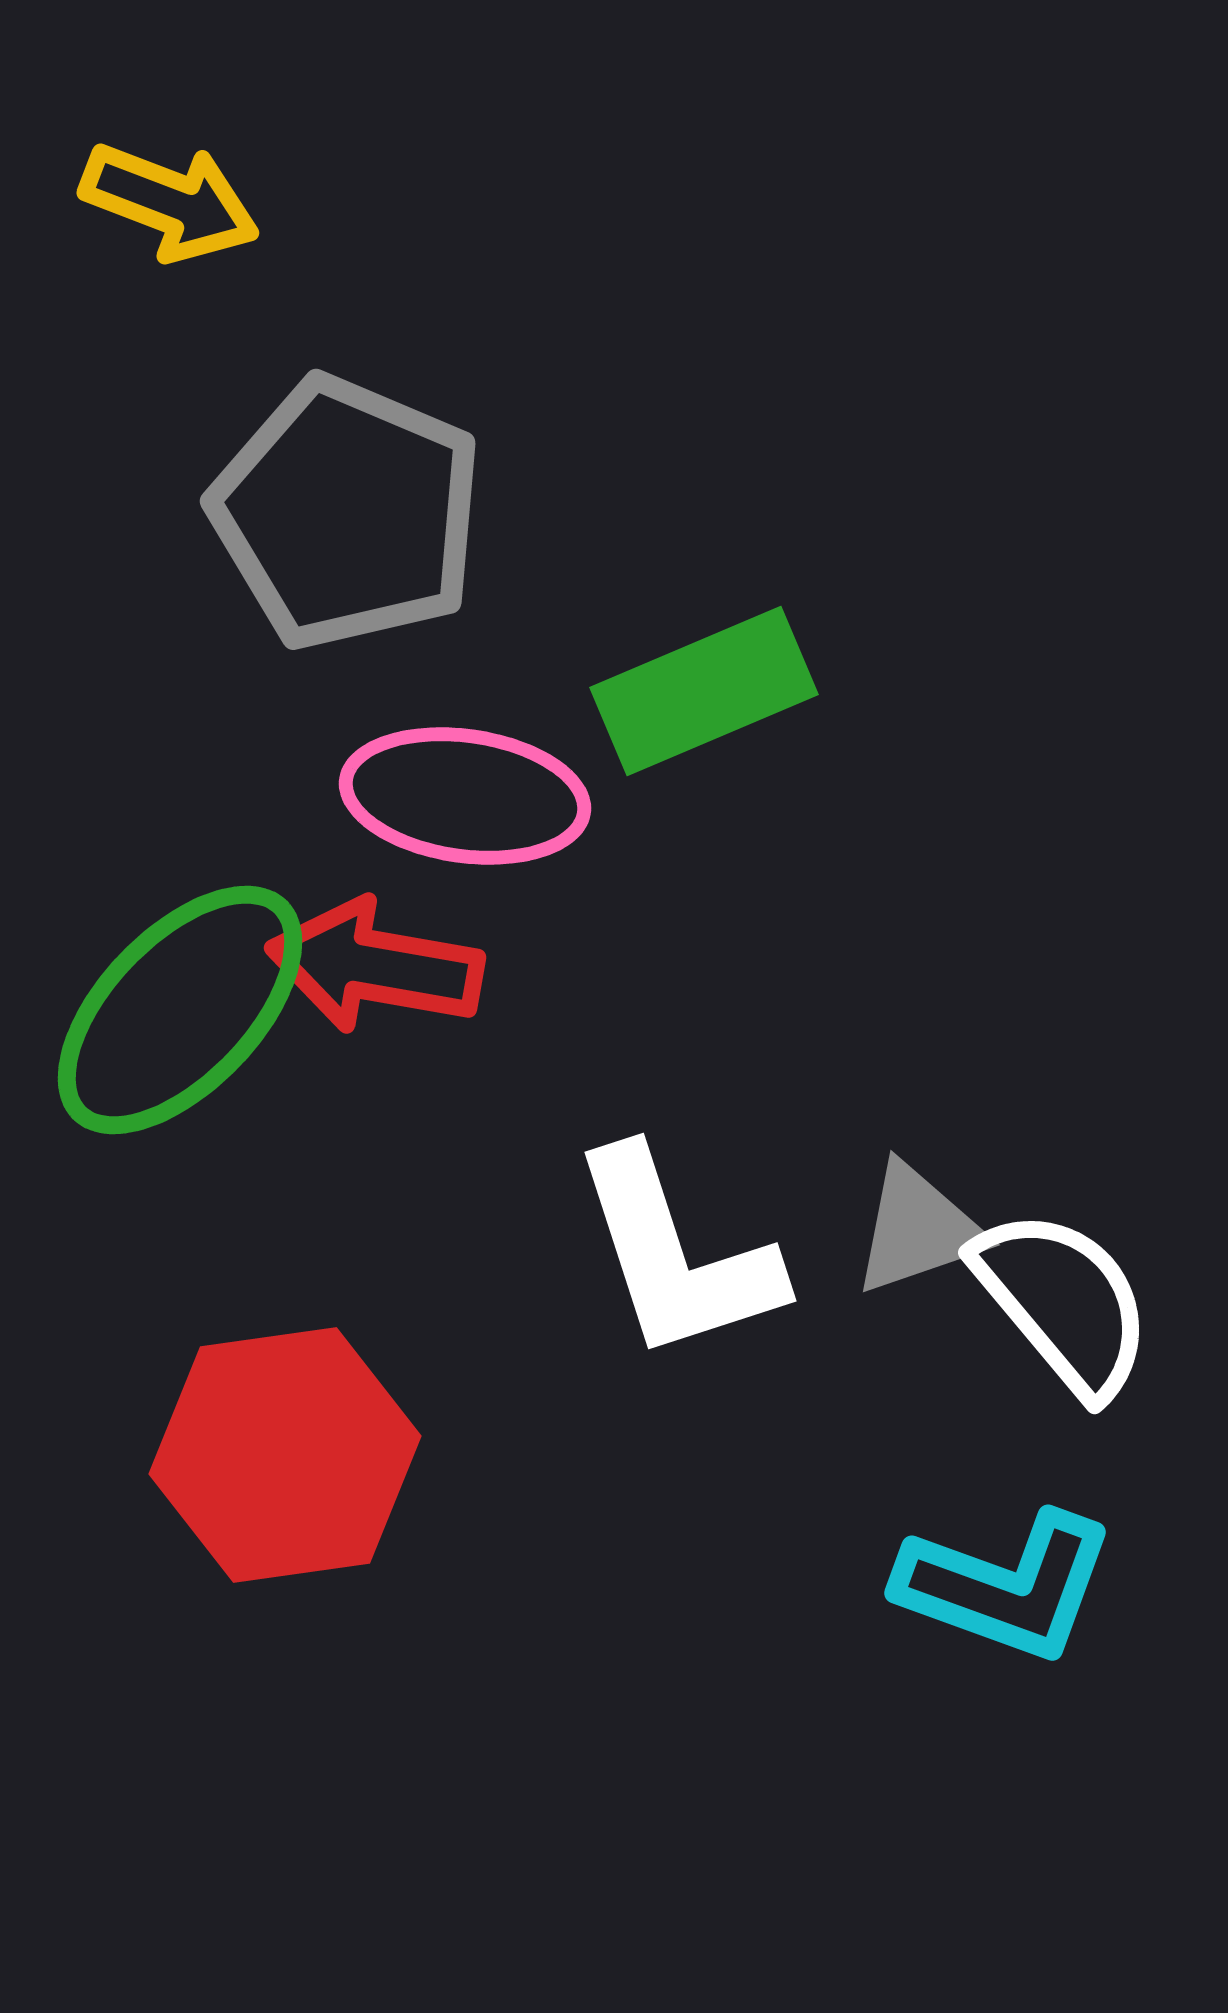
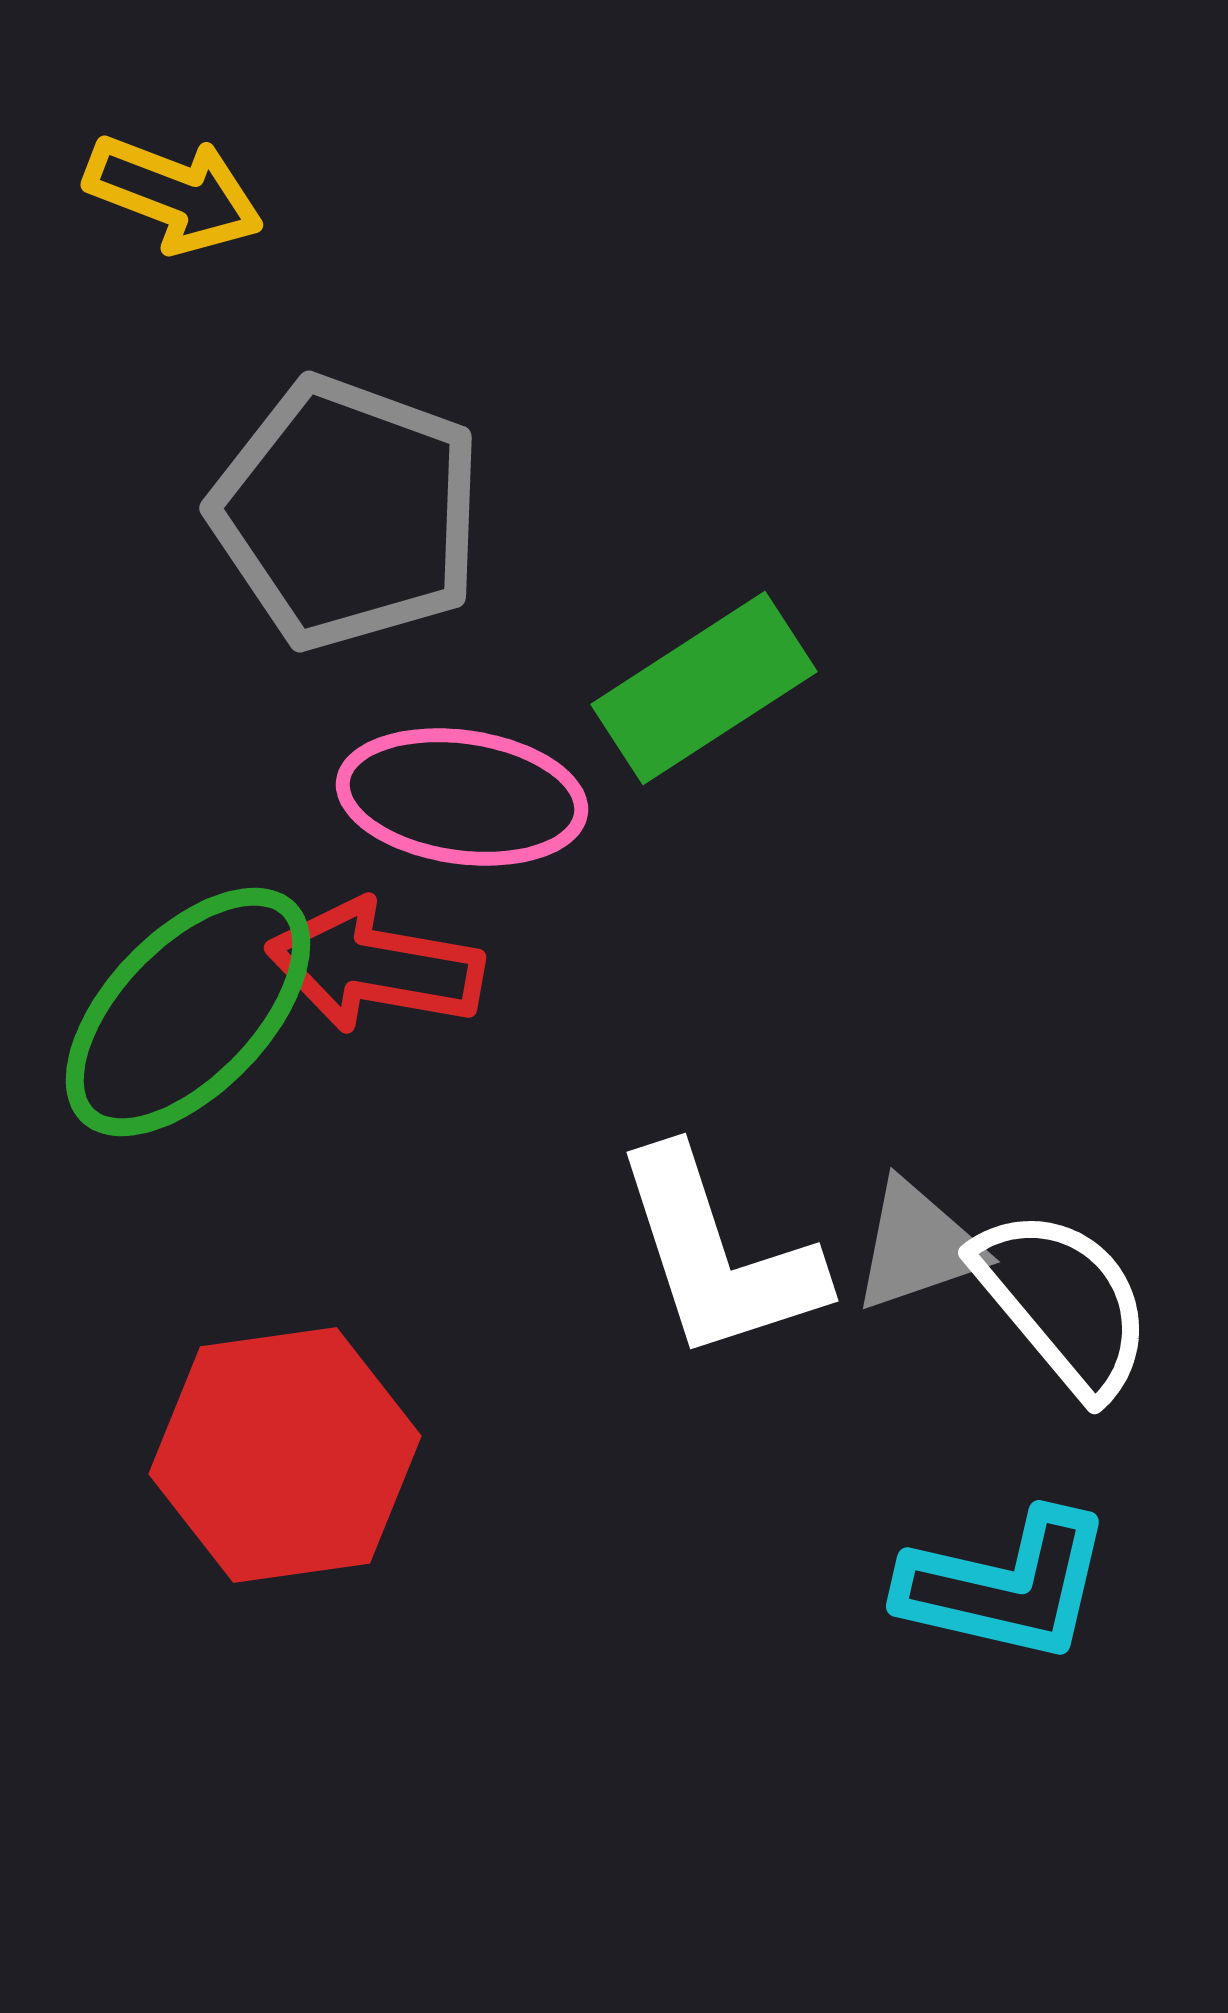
yellow arrow: moved 4 px right, 8 px up
gray pentagon: rotated 3 degrees counterclockwise
green rectangle: moved 3 px up; rotated 10 degrees counterclockwise
pink ellipse: moved 3 px left, 1 px down
green ellipse: moved 8 px right, 2 px down
gray triangle: moved 17 px down
white L-shape: moved 42 px right
cyan L-shape: rotated 7 degrees counterclockwise
